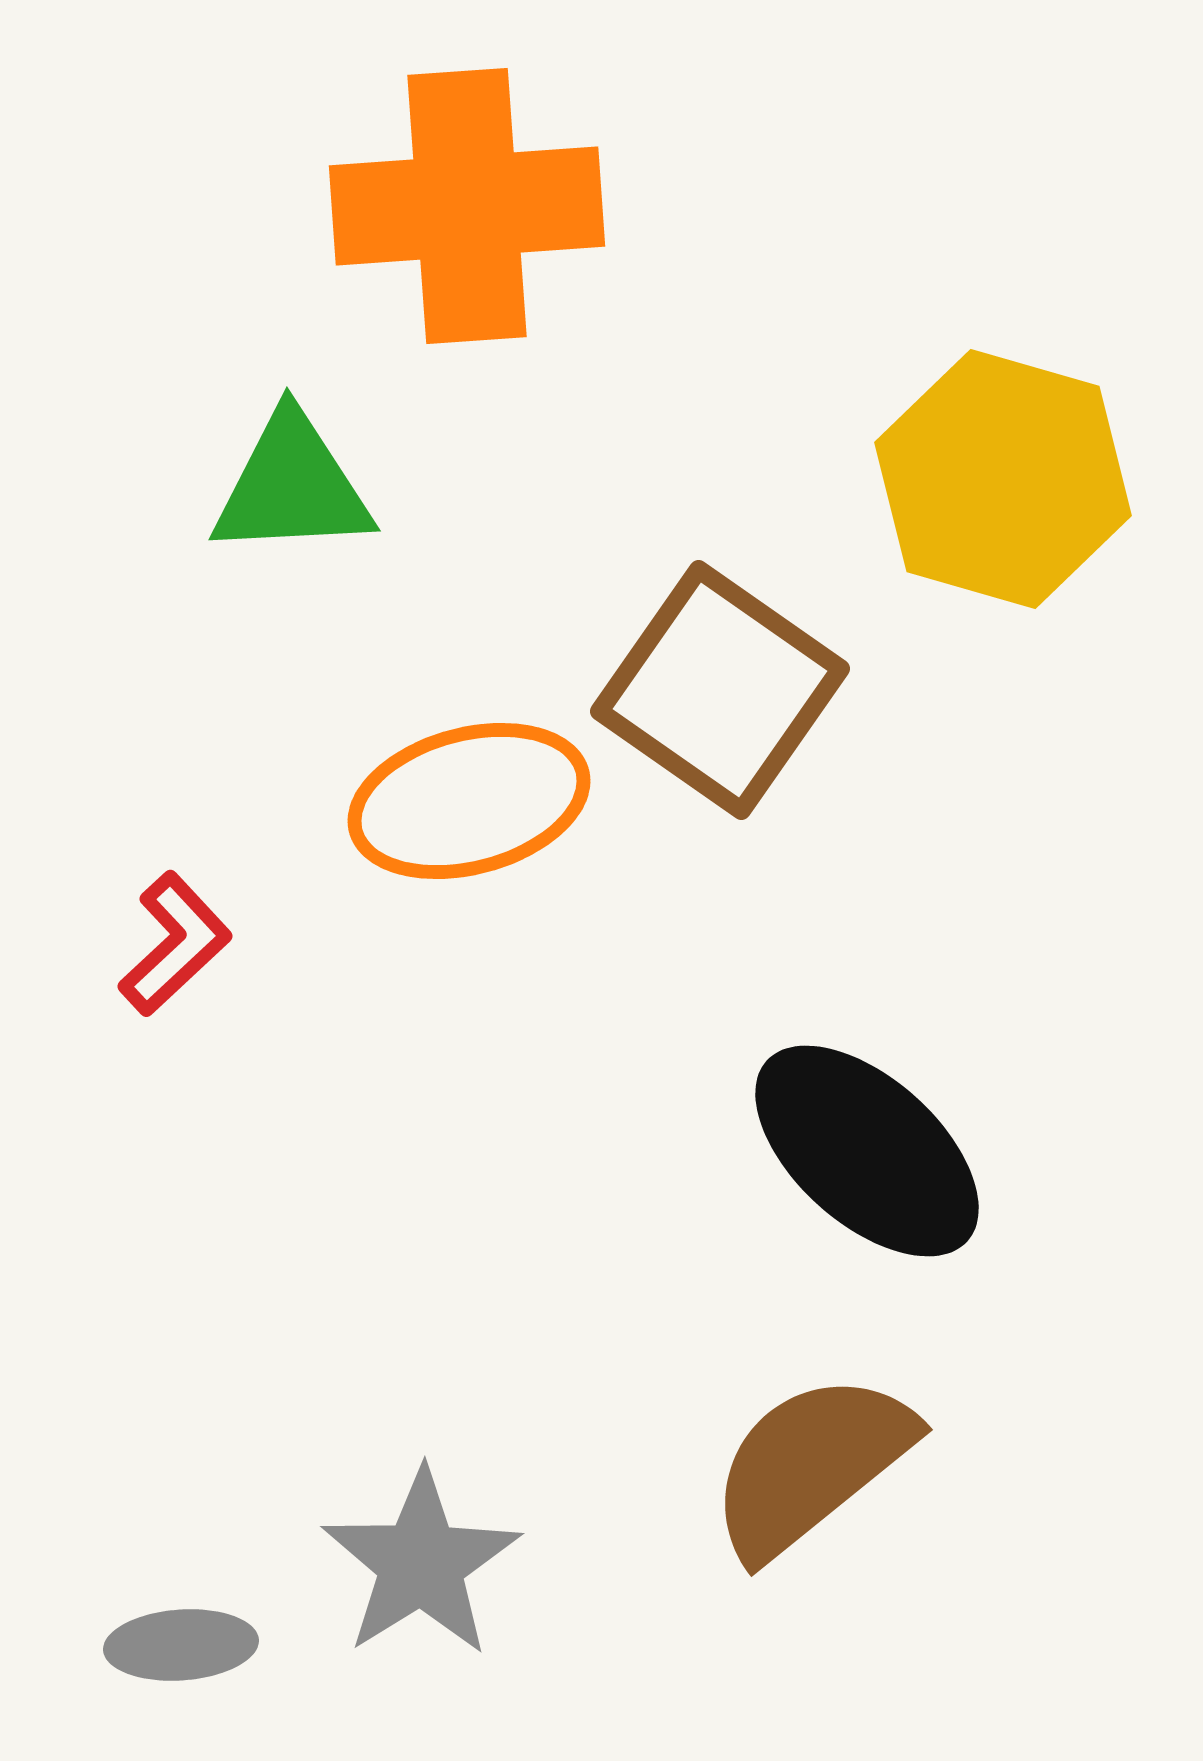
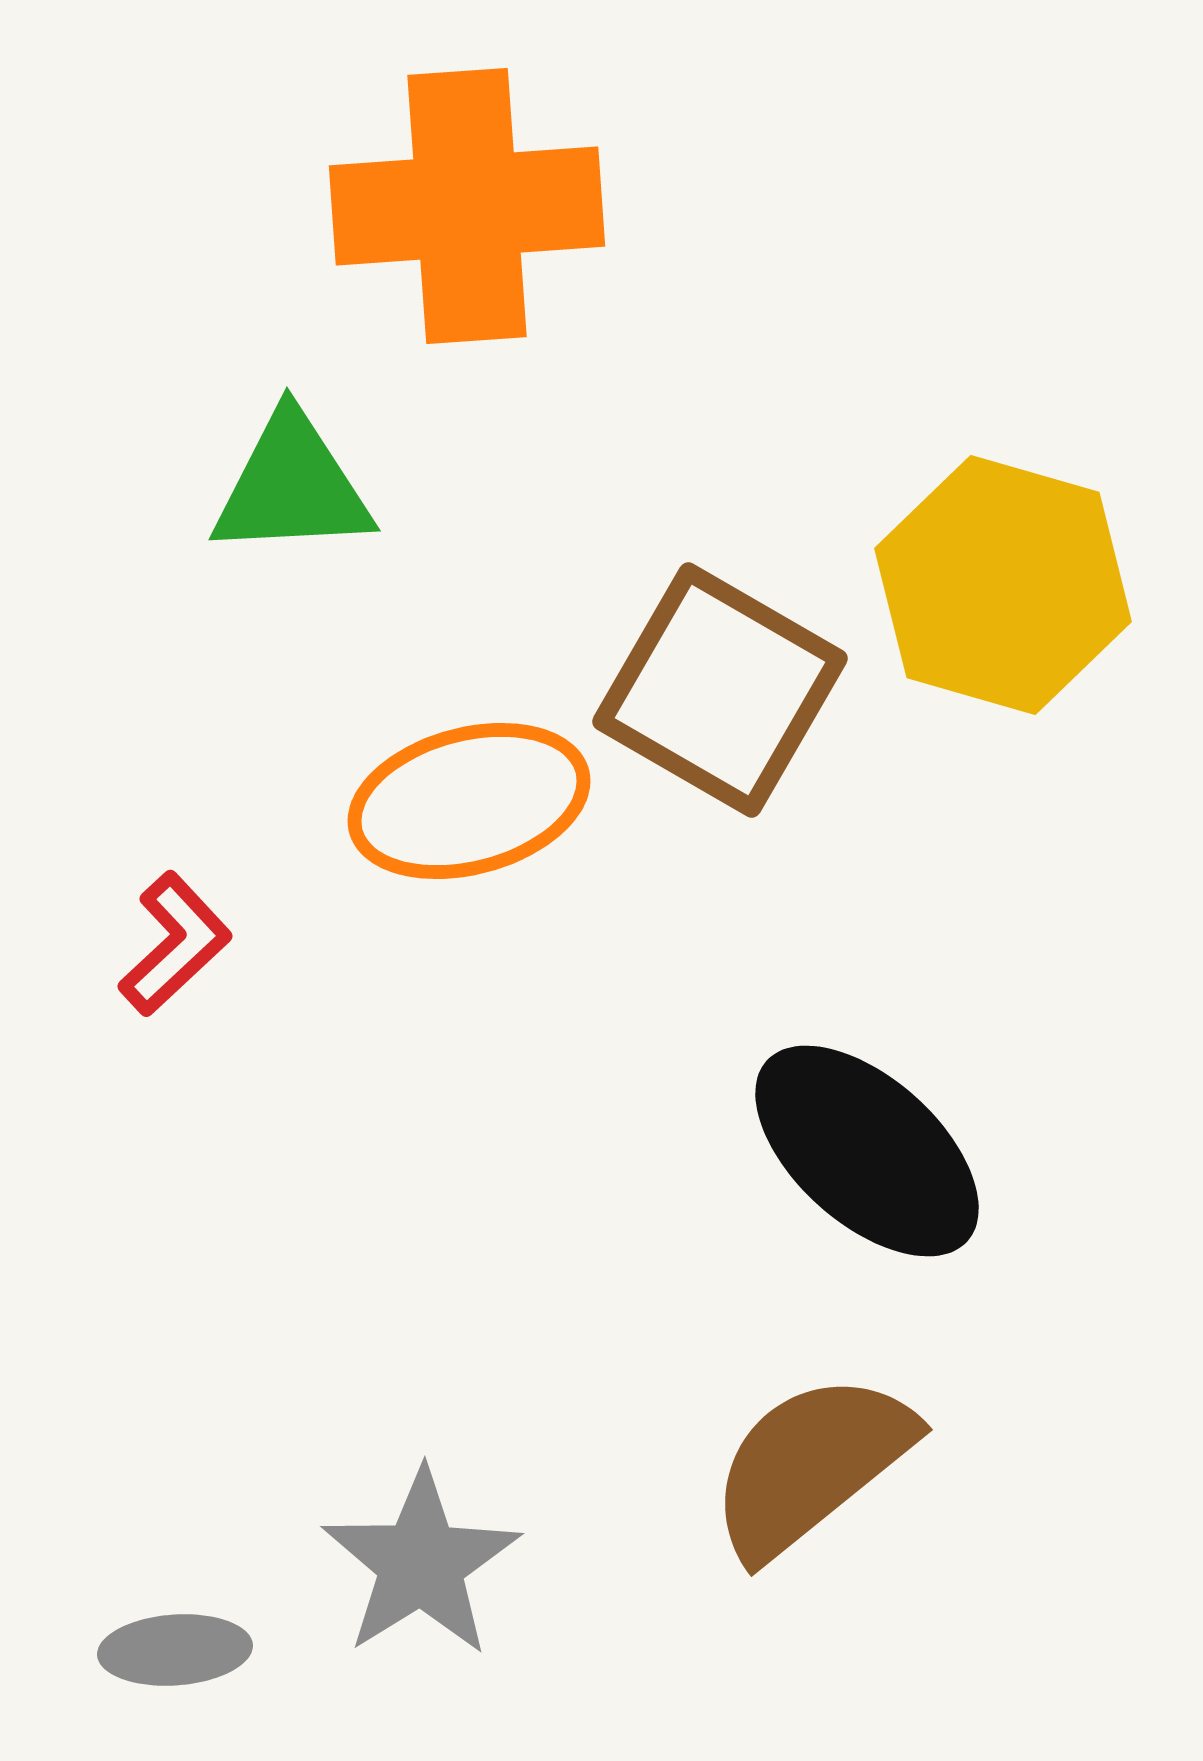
yellow hexagon: moved 106 px down
brown square: rotated 5 degrees counterclockwise
gray ellipse: moved 6 px left, 5 px down
